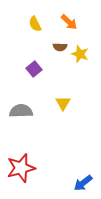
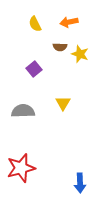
orange arrow: rotated 126 degrees clockwise
gray semicircle: moved 2 px right
blue arrow: moved 3 px left; rotated 54 degrees counterclockwise
